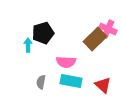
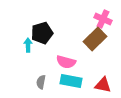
pink cross: moved 5 px left, 10 px up
black pentagon: moved 1 px left
pink semicircle: rotated 12 degrees clockwise
red triangle: rotated 30 degrees counterclockwise
